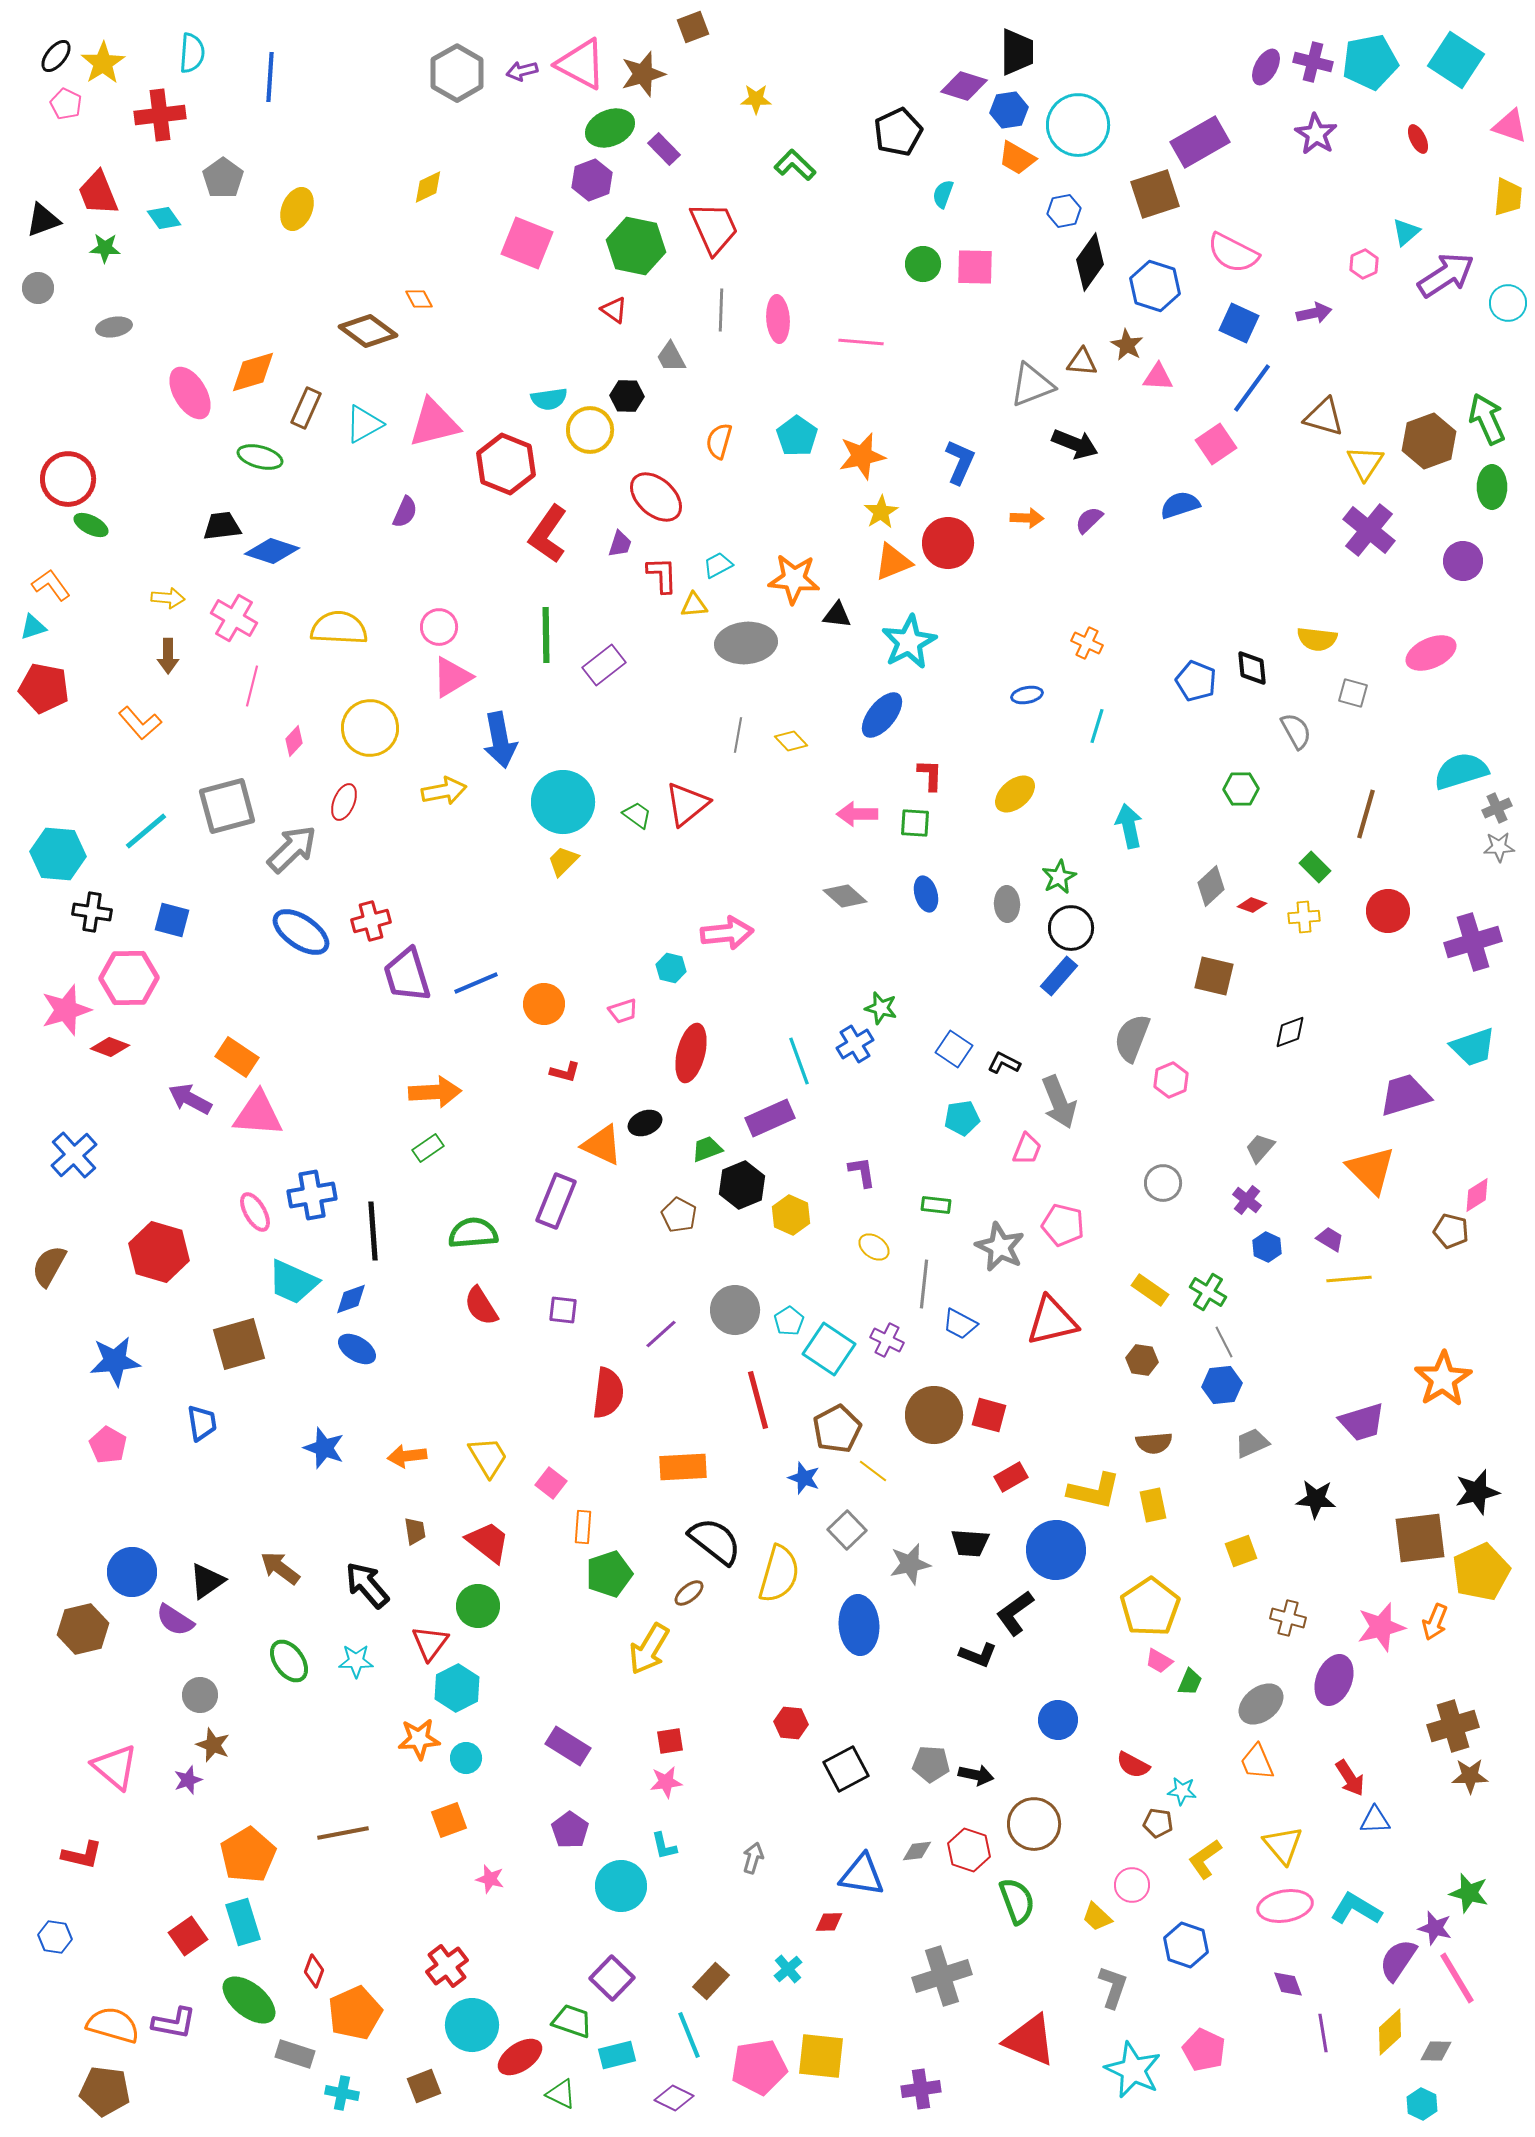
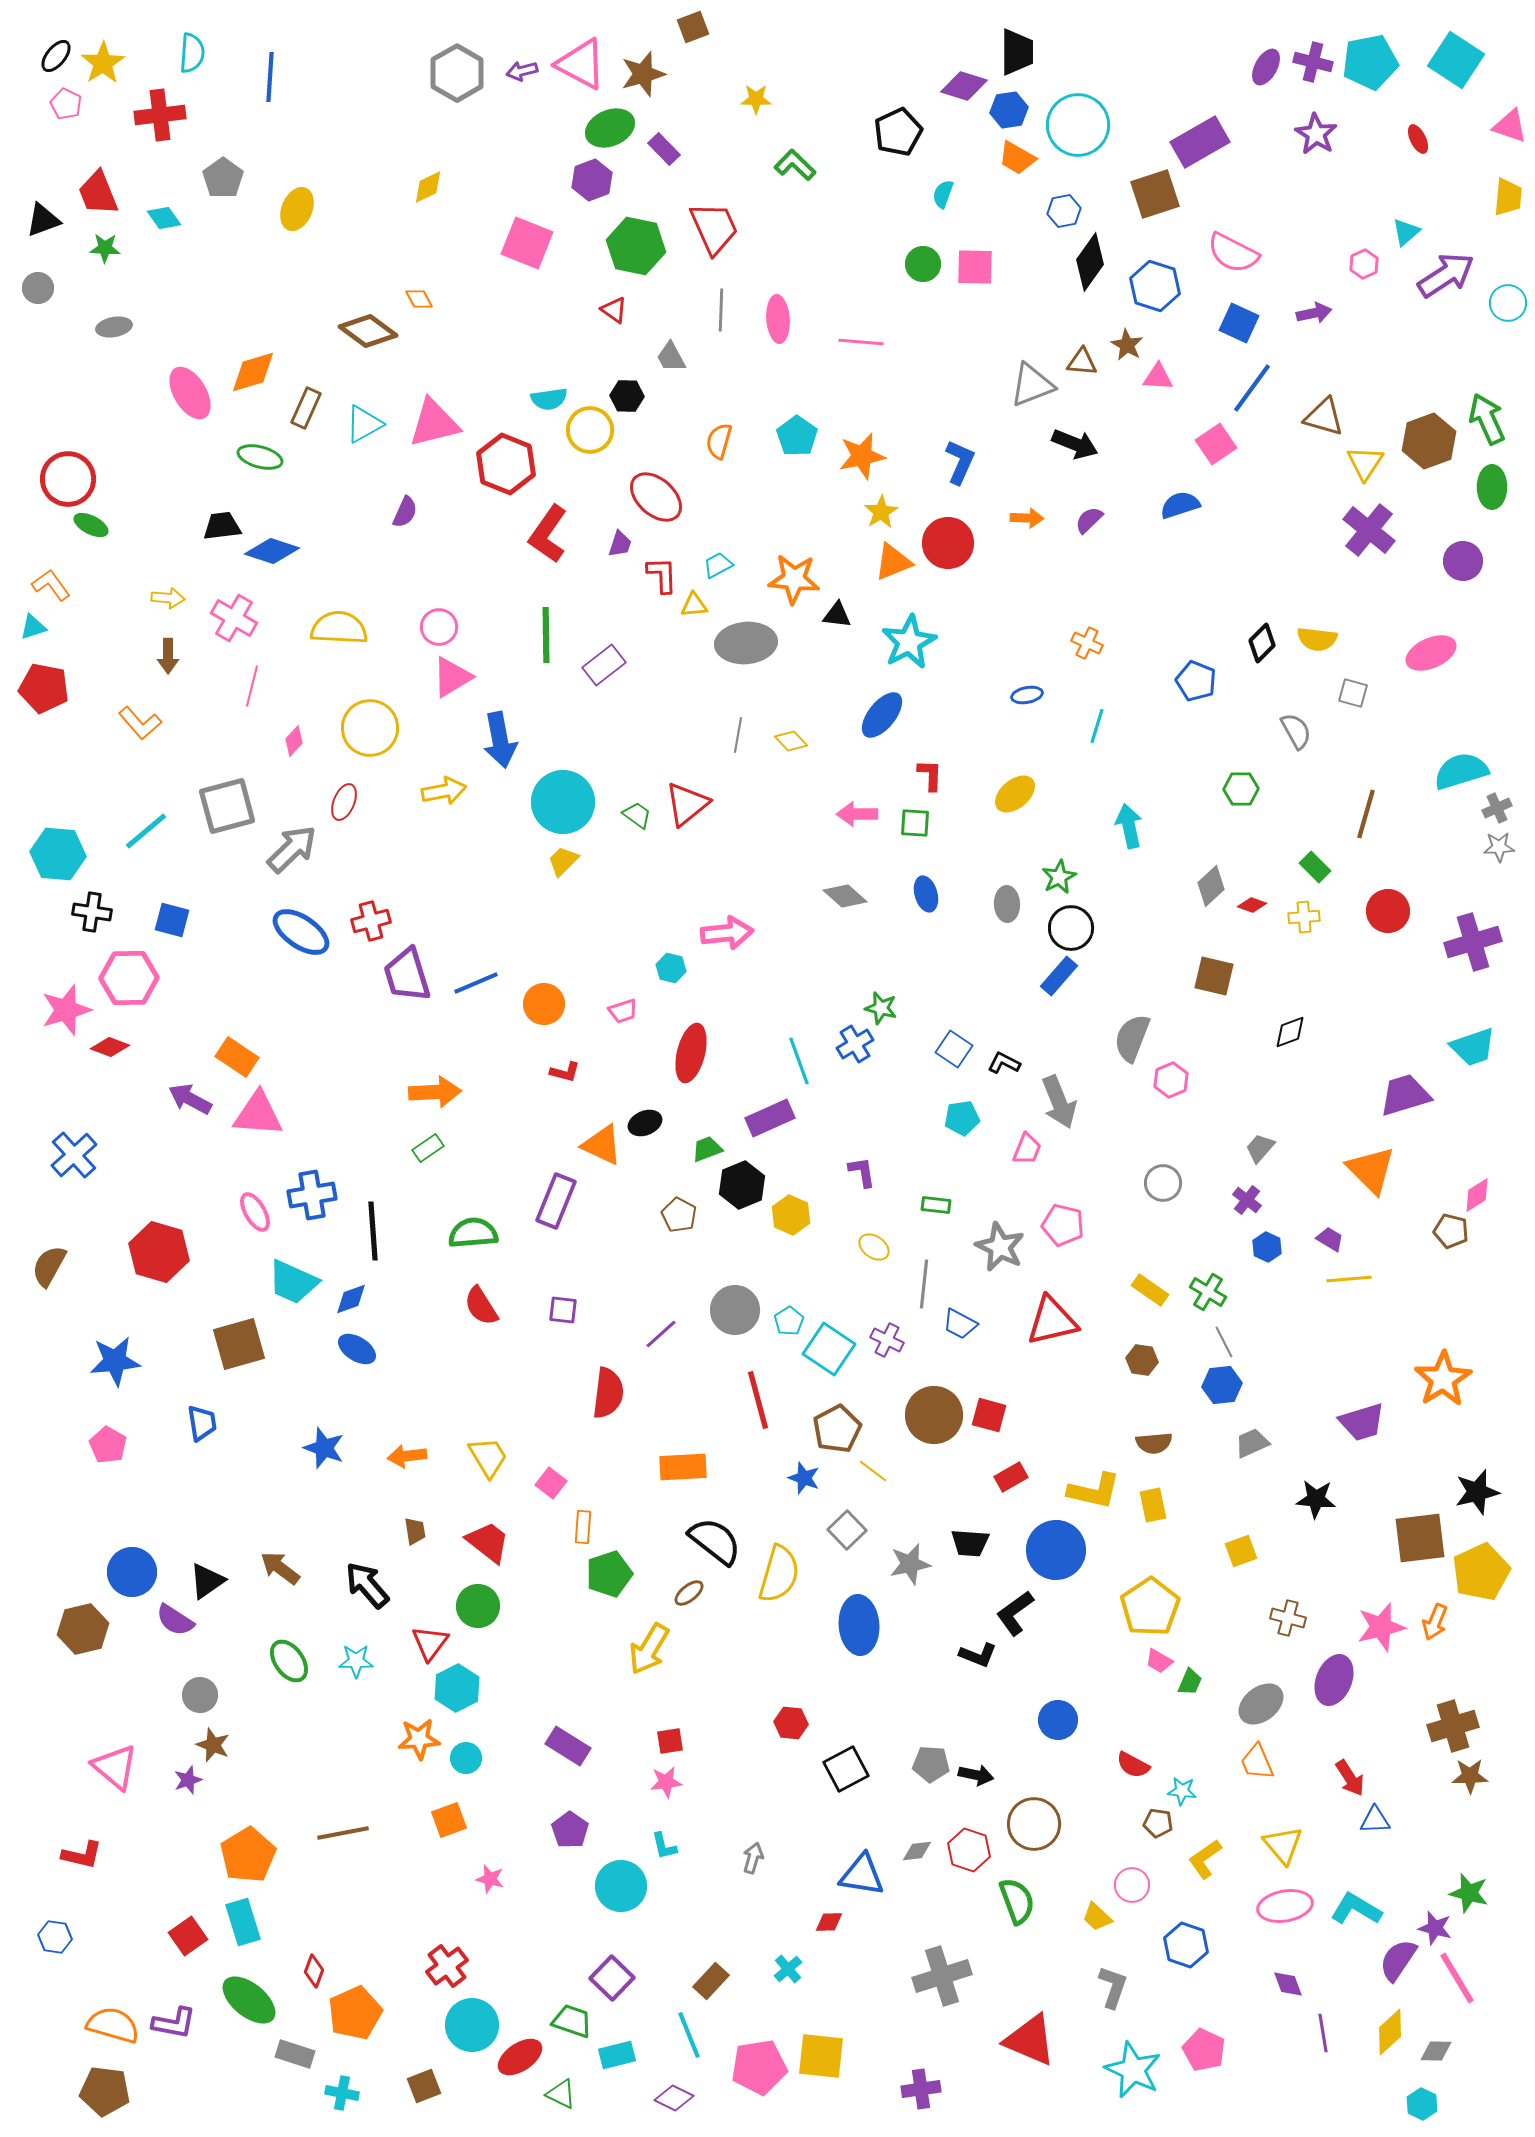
black diamond at (1252, 668): moved 10 px right, 25 px up; rotated 51 degrees clockwise
